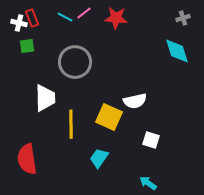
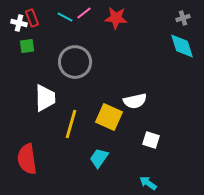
cyan diamond: moved 5 px right, 5 px up
yellow line: rotated 16 degrees clockwise
